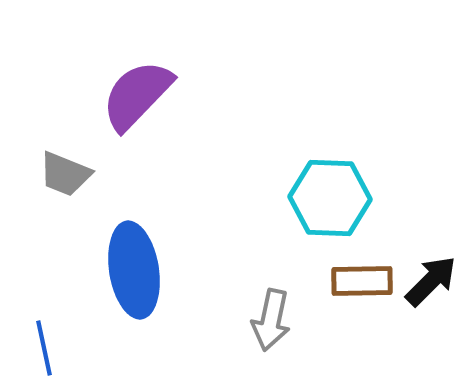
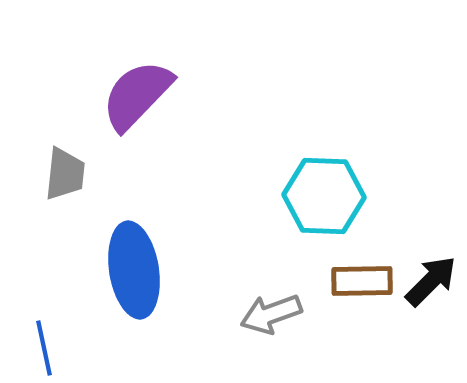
gray trapezoid: rotated 106 degrees counterclockwise
cyan hexagon: moved 6 px left, 2 px up
gray arrow: moved 6 px up; rotated 58 degrees clockwise
